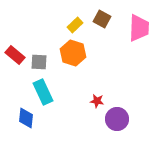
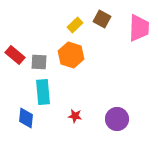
orange hexagon: moved 2 px left, 2 px down
cyan rectangle: rotated 20 degrees clockwise
red star: moved 22 px left, 15 px down
